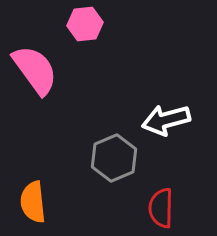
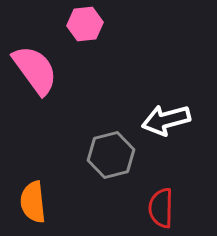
gray hexagon: moved 3 px left, 3 px up; rotated 9 degrees clockwise
